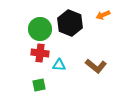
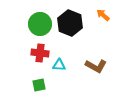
orange arrow: rotated 64 degrees clockwise
green circle: moved 5 px up
brown L-shape: rotated 10 degrees counterclockwise
